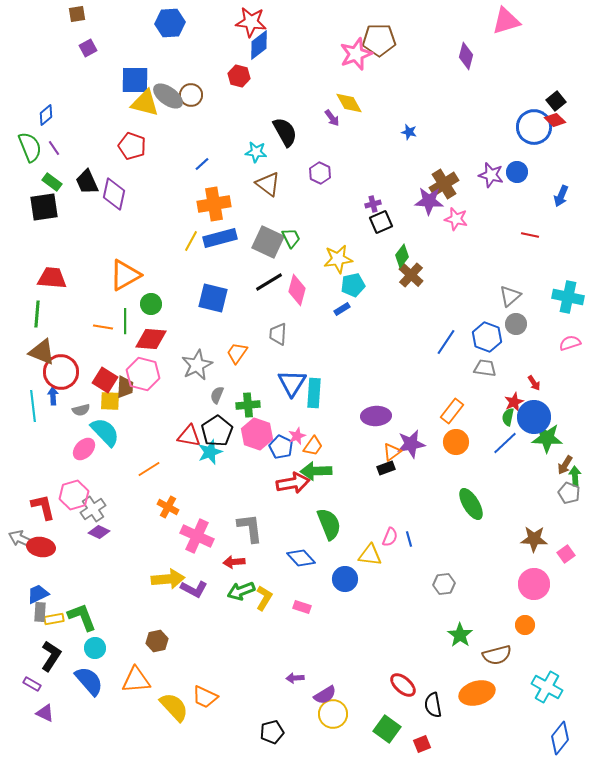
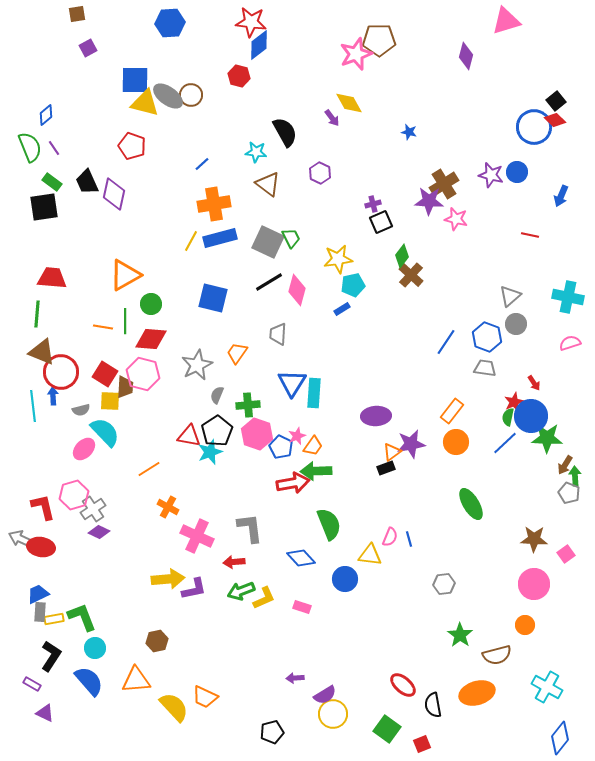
red square at (105, 380): moved 6 px up
blue circle at (534, 417): moved 3 px left, 1 px up
purple L-shape at (194, 589): rotated 40 degrees counterclockwise
yellow L-shape at (264, 598): rotated 35 degrees clockwise
